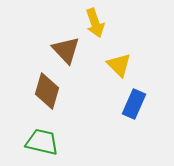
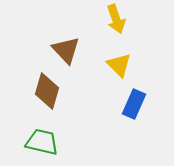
yellow arrow: moved 21 px right, 4 px up
